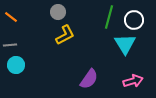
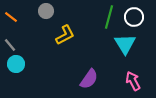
gray circle: moved 12 px left, 1 px up
white circle: moved 3 px up
gray line: rotated 56 degrees clockwise
cyan circle: moved 1 px up
pink arrow: rotated 102 degrees counterclockwise
